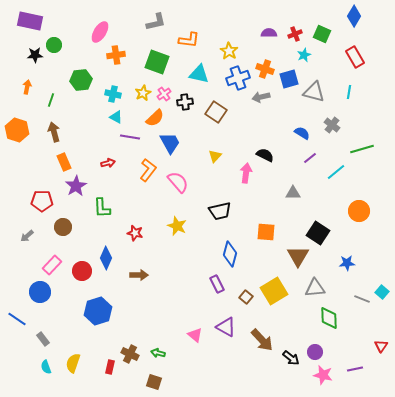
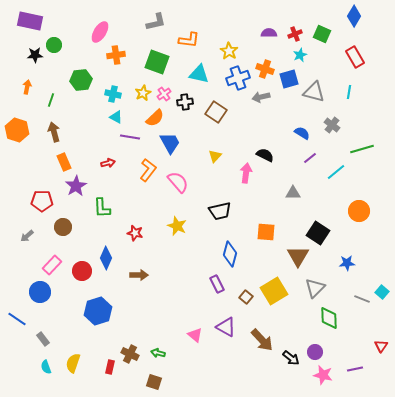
cyan star at (304, 55): moved 4 px left
gray triangle at (315, 288): rotated 40 degrees counterclockwise
